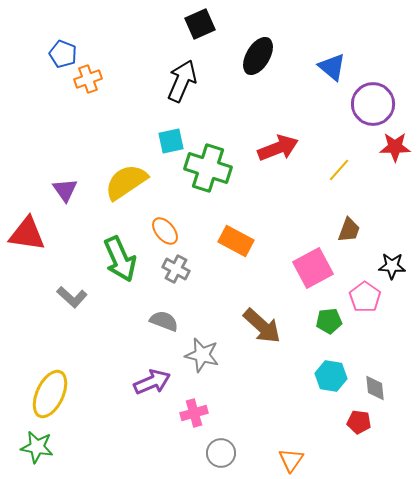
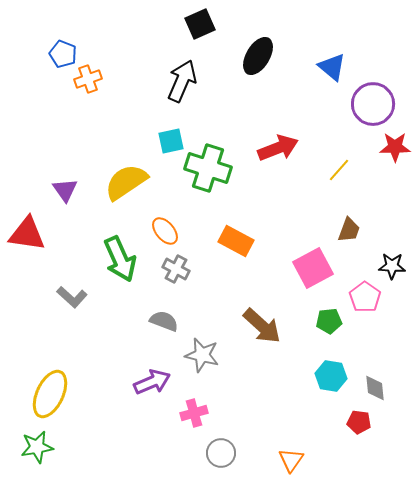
green star: rotated 20 degrees counterclockwise
